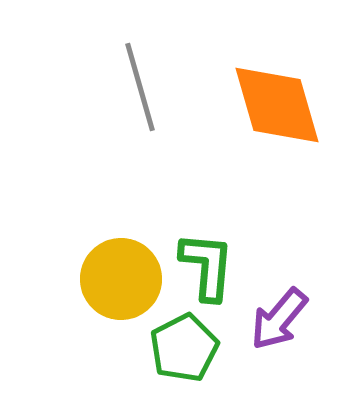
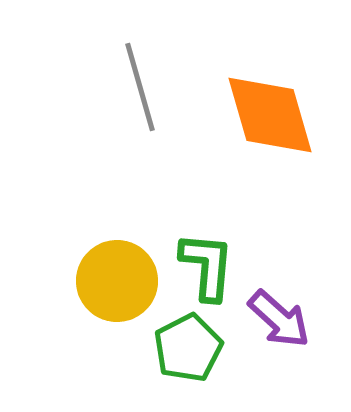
orange diamond: moved 7 px left, 10 px down
yellow circle: moved 4 px left, 2 px down
purple arrow: rotated 88 degrees counterclockwise
green pentagon: moved 4 px right
